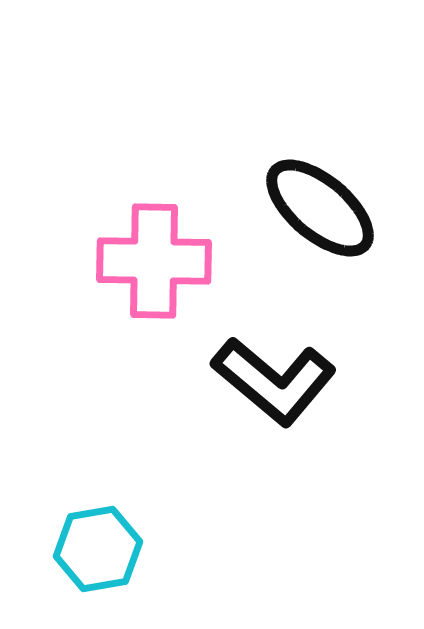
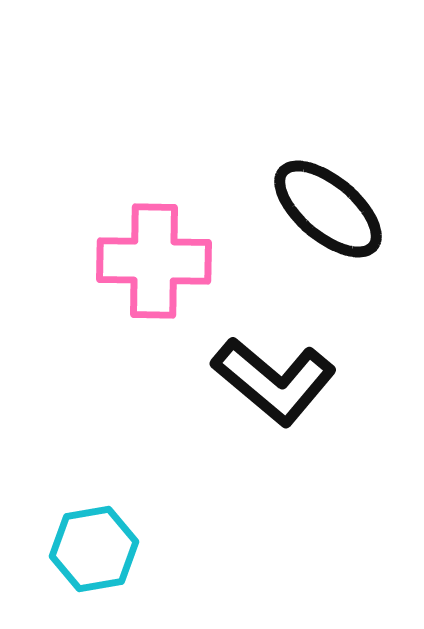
black ellipse: moved 8 px right, 1 px down
cyan hexagon: moved 4 px left
